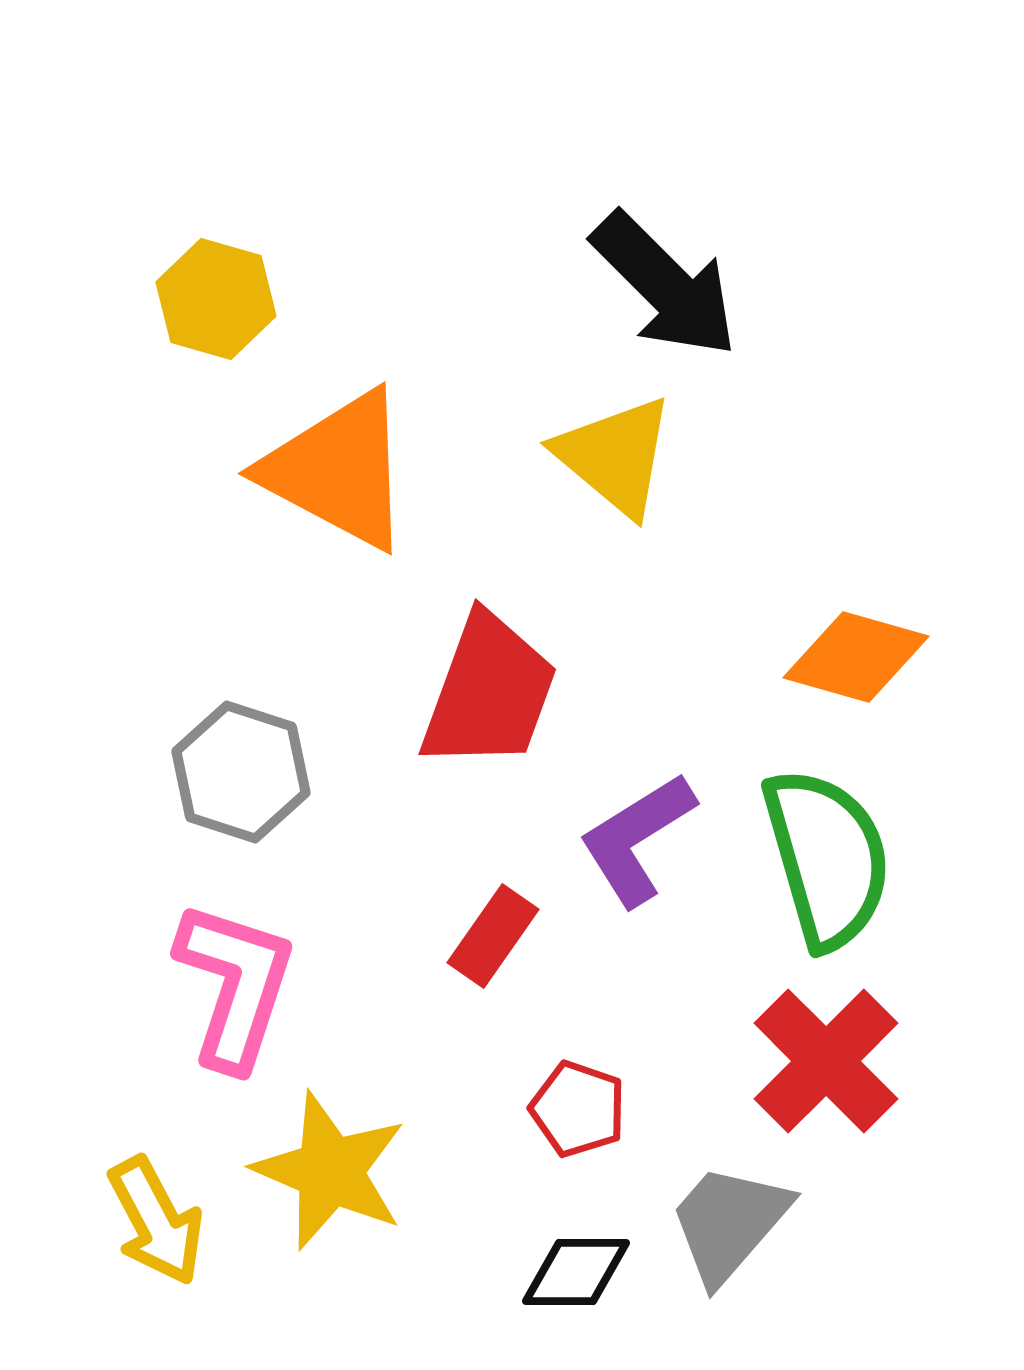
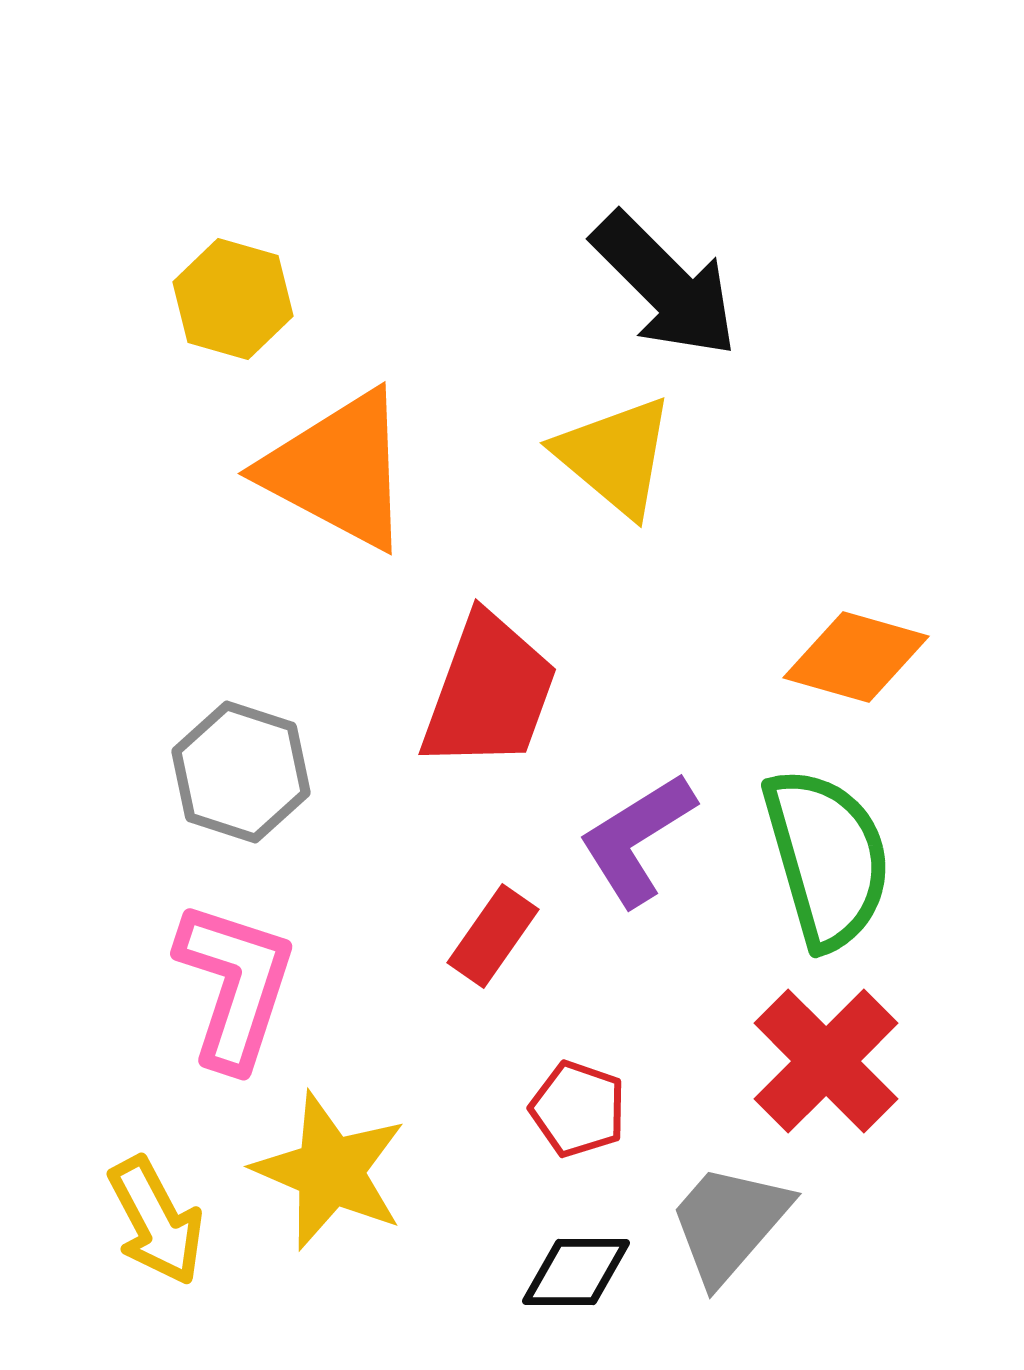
yellow hexagon: moved 17 px right
